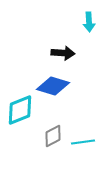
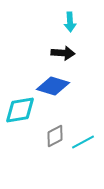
cyan arrow: moved 19 px left
cyan diamond: rotated 12 degrees clockwise
gray diamond: moved 2 px right
cyan line: rotated 20 degrees counterclockwise
